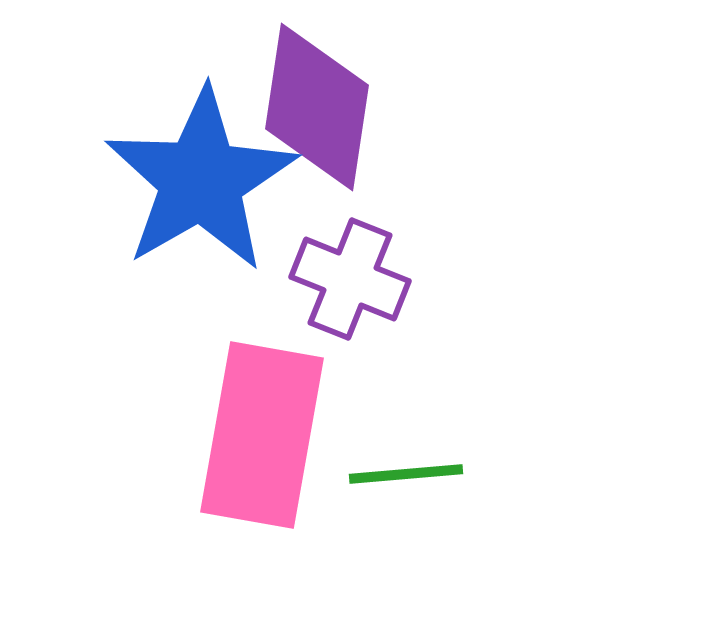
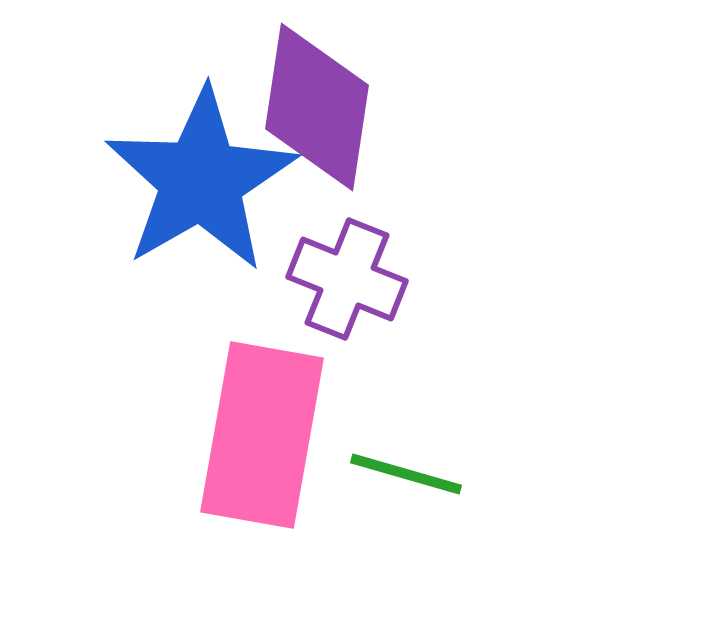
purple cross: moved 3 px left
green line: rotated 21 degrees clockwise
